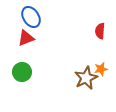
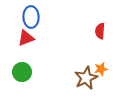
blue ellipse: rotated 30 degrees clockwise
